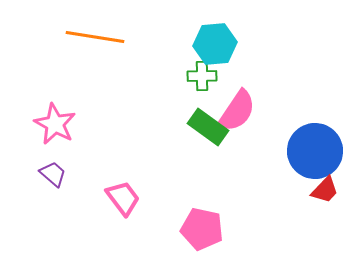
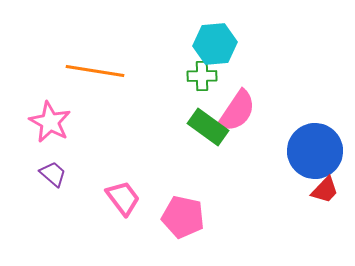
orange line: moved 34 px down
pink star: moved 5 px left, 2 px up
pink pentagon: moved 19 px left, 12 px up
